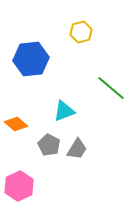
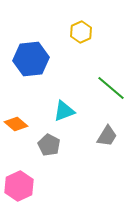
yellow hexagon: rotated 10 degrees counterclockwise
gray trapezoid: moved 30 px right, 13 px up
